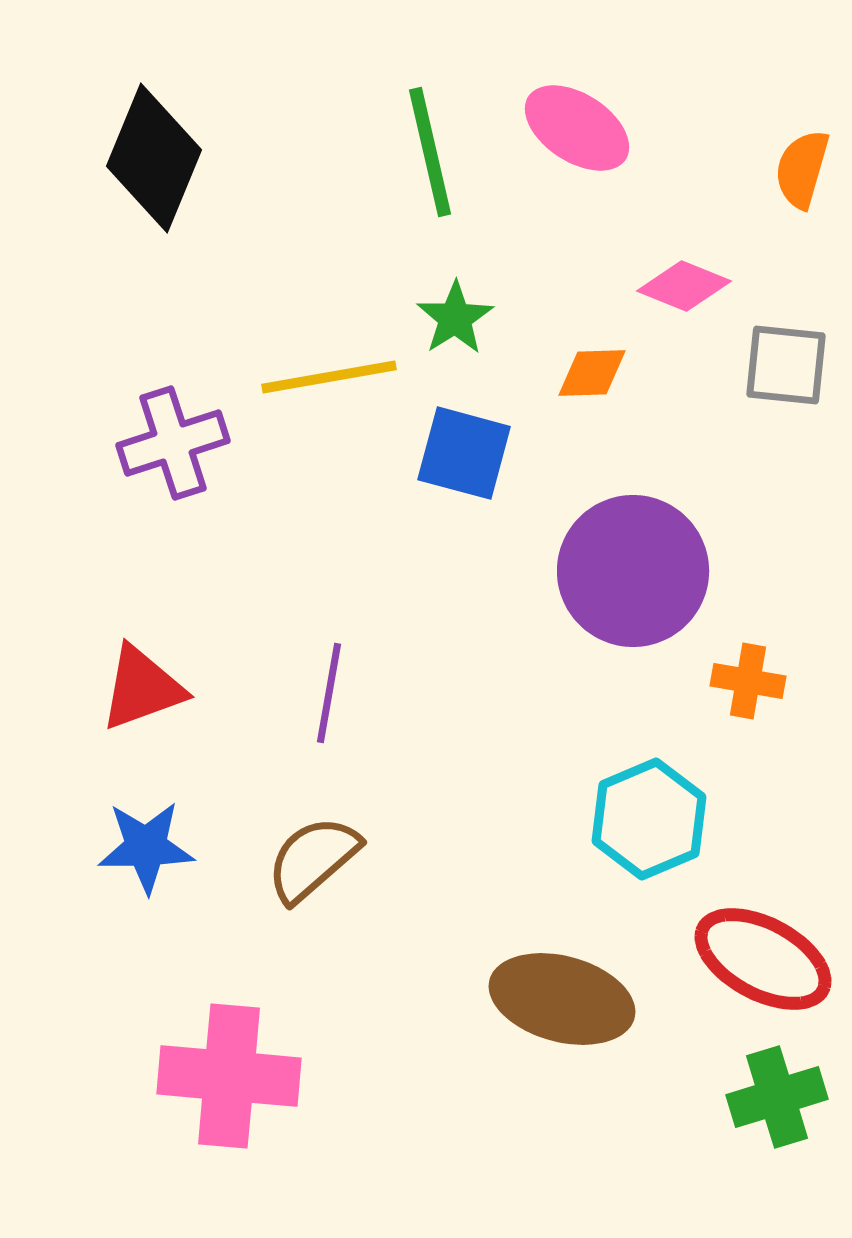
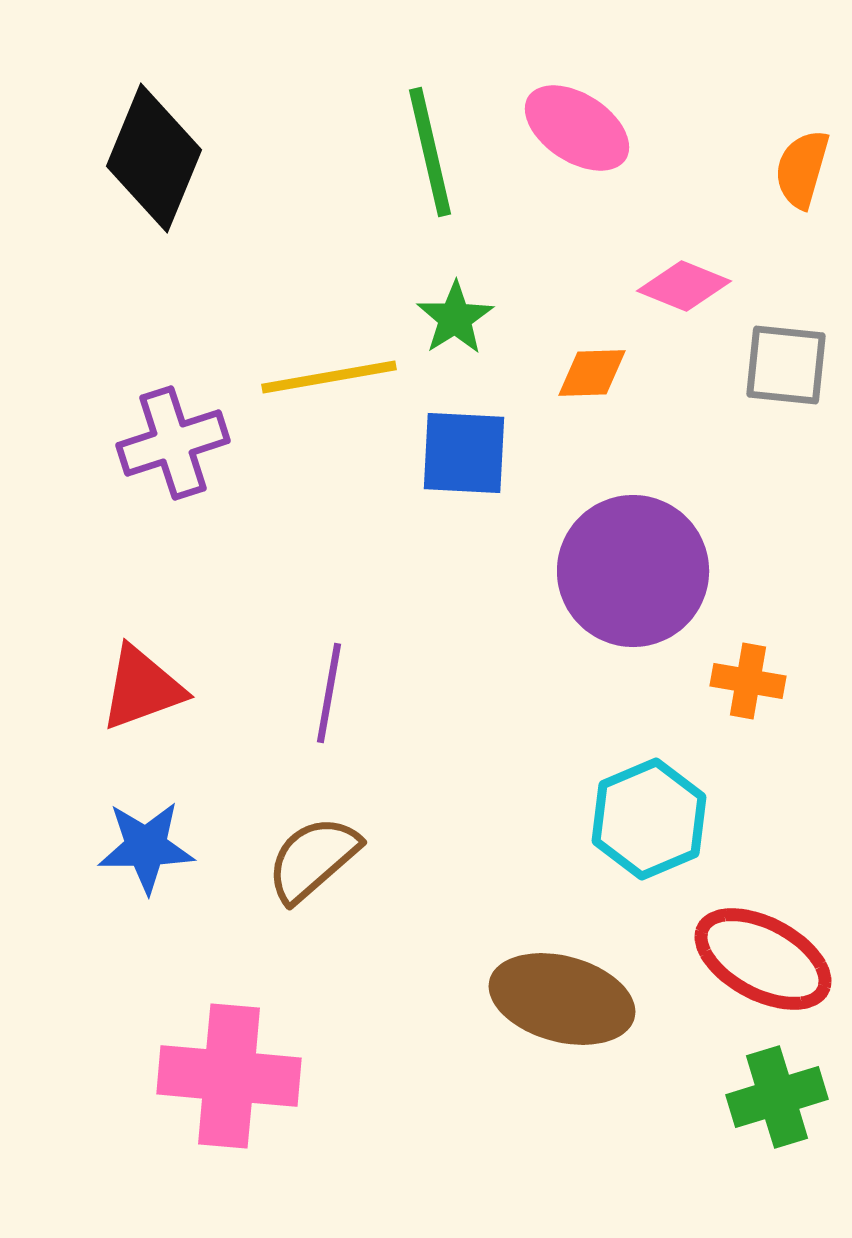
blue square: rotated 12 degrees counterclockwise
